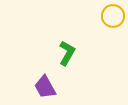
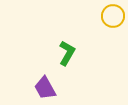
purple trapezoid: moved 1 px down
